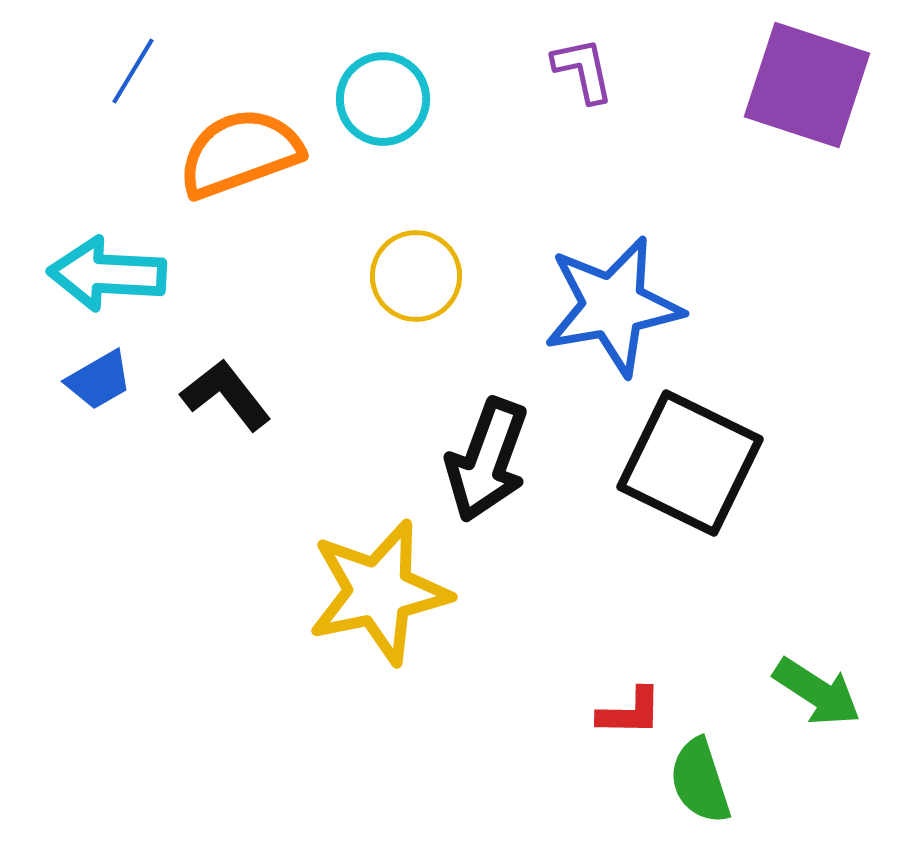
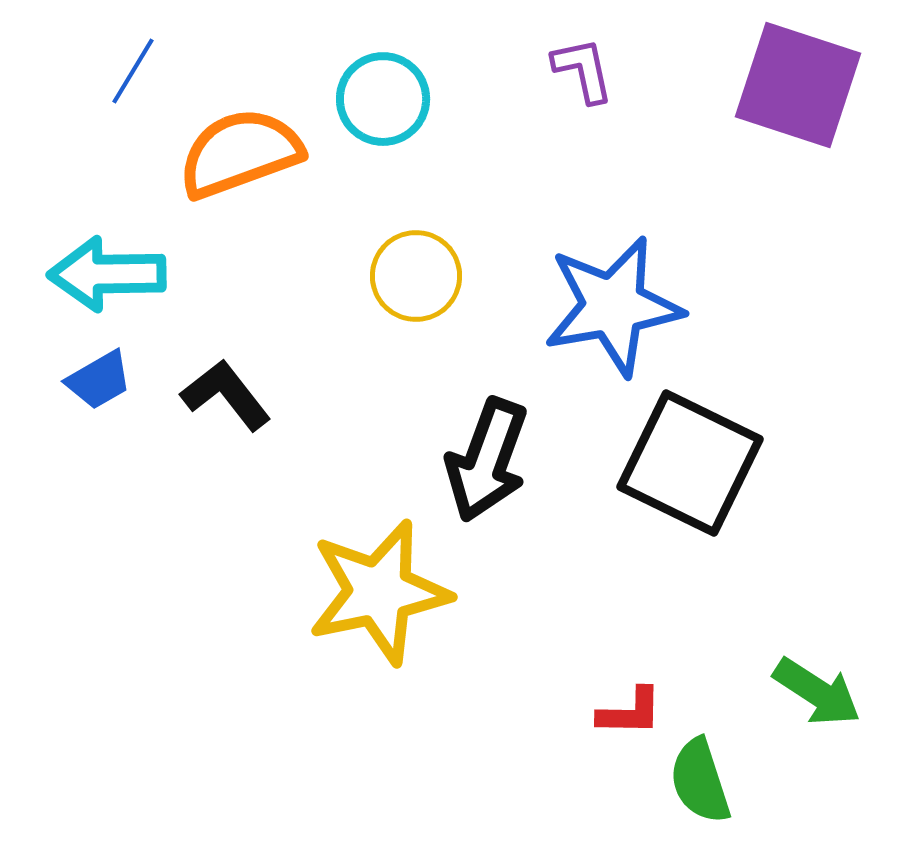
purple square: moved 9 px left
cyan arrow: rotated 4 degrees counterclockwise
